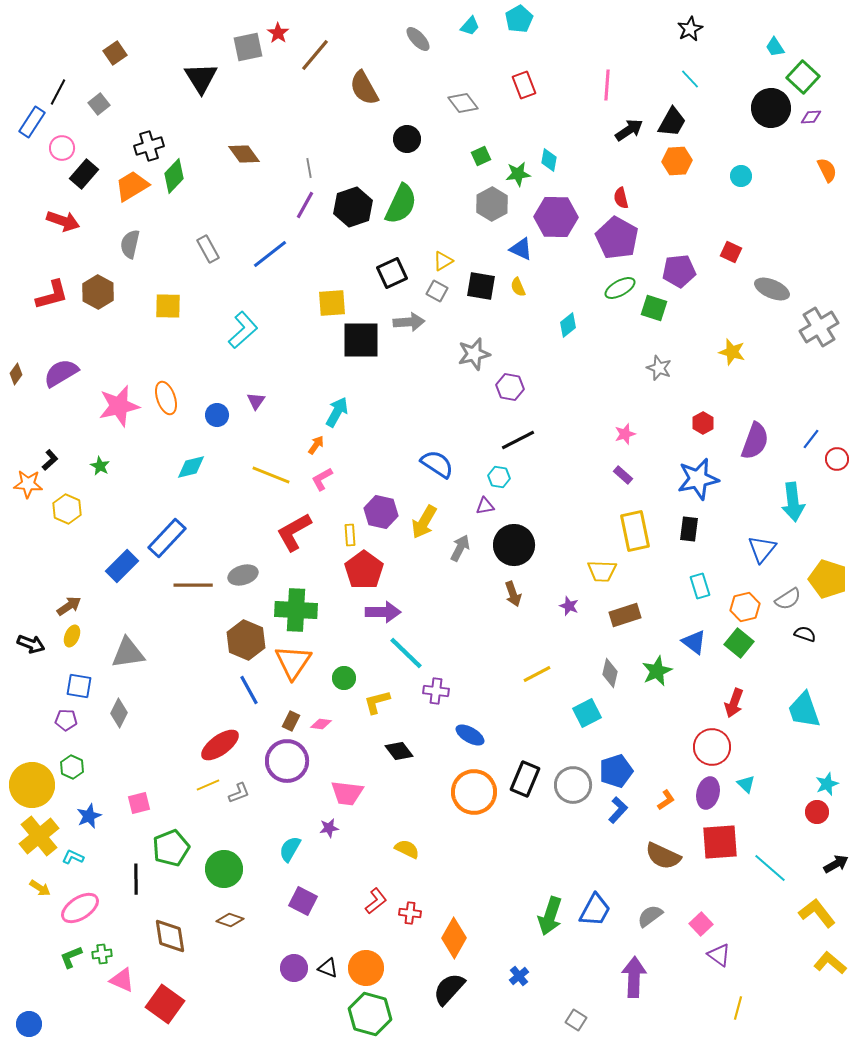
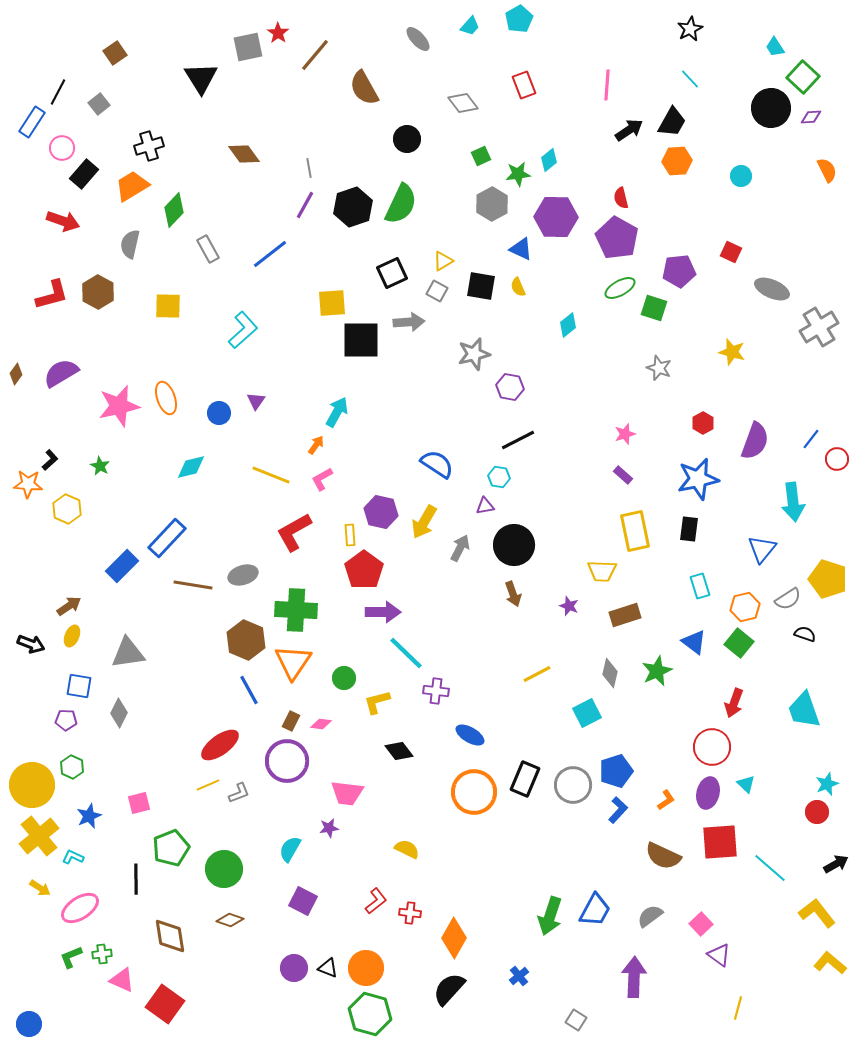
cyan diamond at (549, 160): rotated 40 degrees clockwise
green diamond at (174, 176): moved 34 px down
blue circle at (217, 415): moved 2 px right, 2 px up
brown line at (193, 585): rotated 9 degrees clockwise
